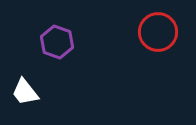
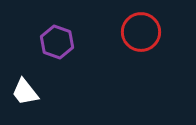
red circle: moved 17 px left
